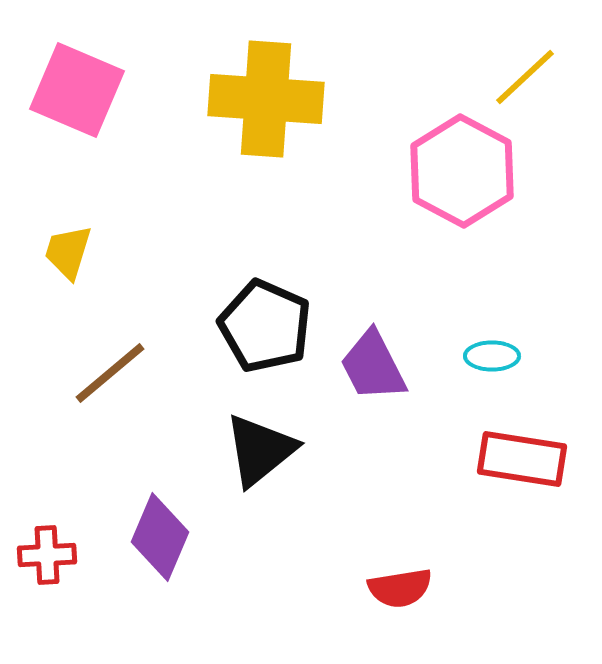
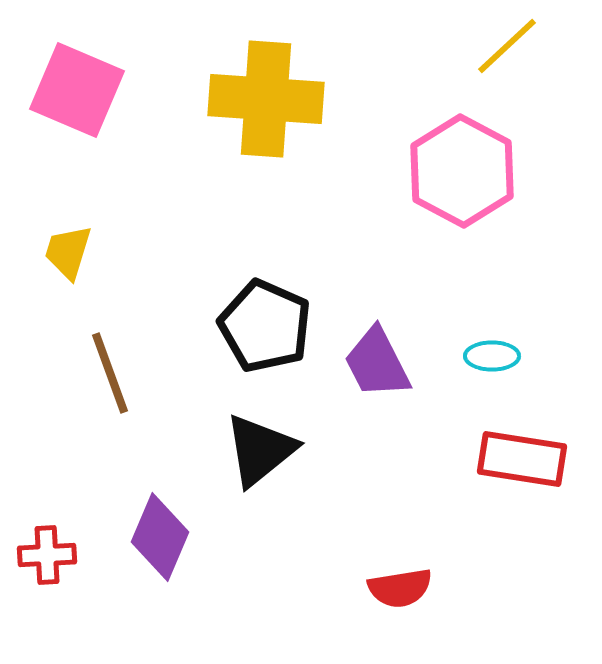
yellow line: moved 18 px left, 31 px up
purple trapezoid: moved 4 px right, 3 px up
brown line: rotated 70 degrees counterclockwise
